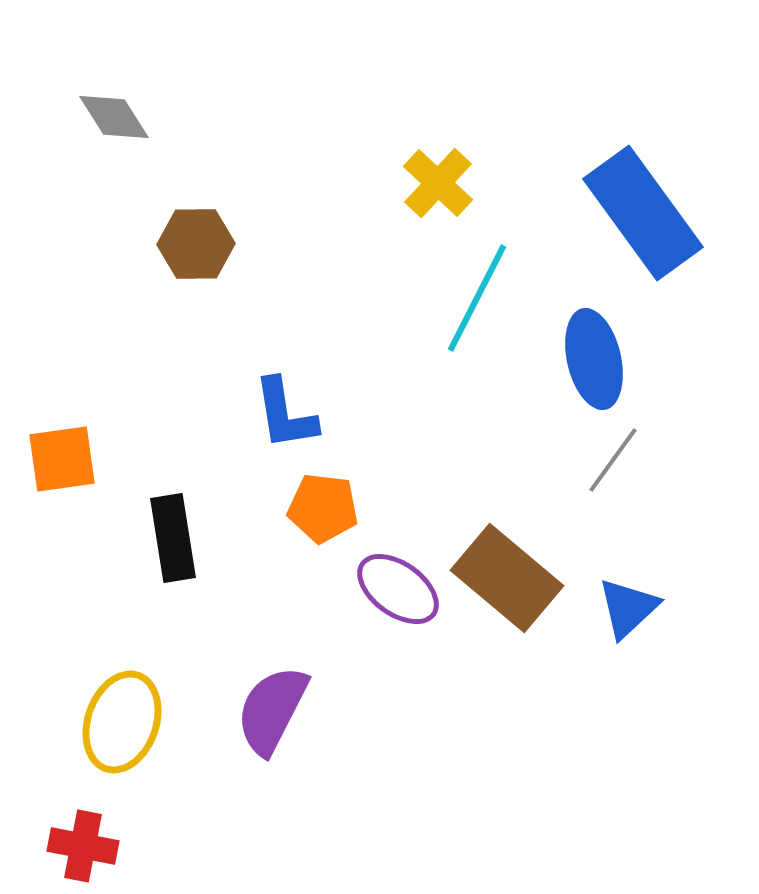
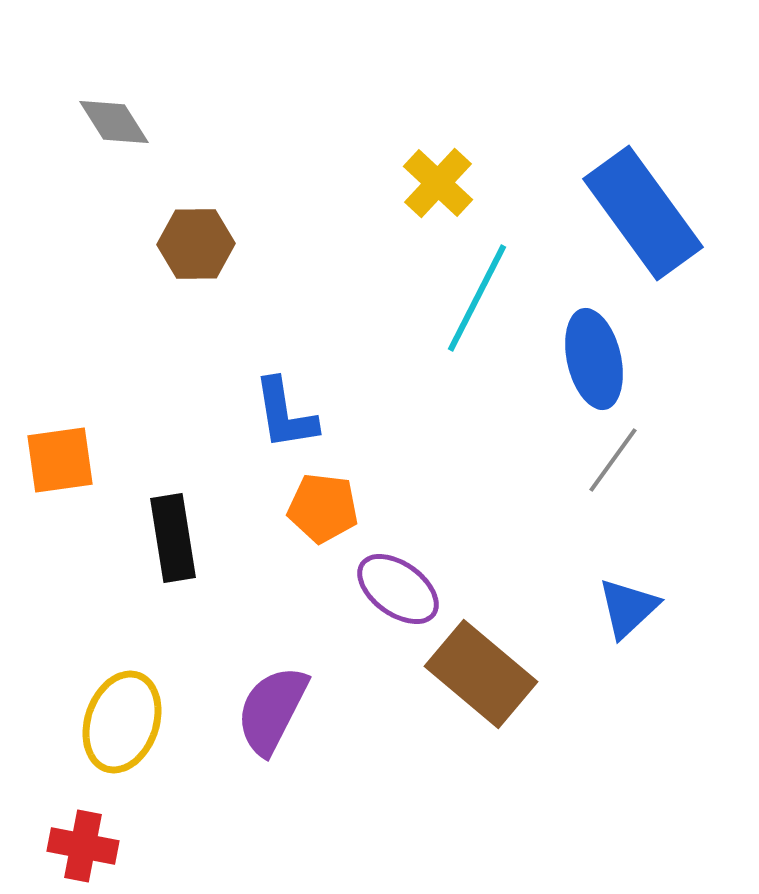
gray diamond: moved 5 px down
orange square: moved 2 px left, 1 px down
brown rectangle: moved 26 px left, 96 px down
